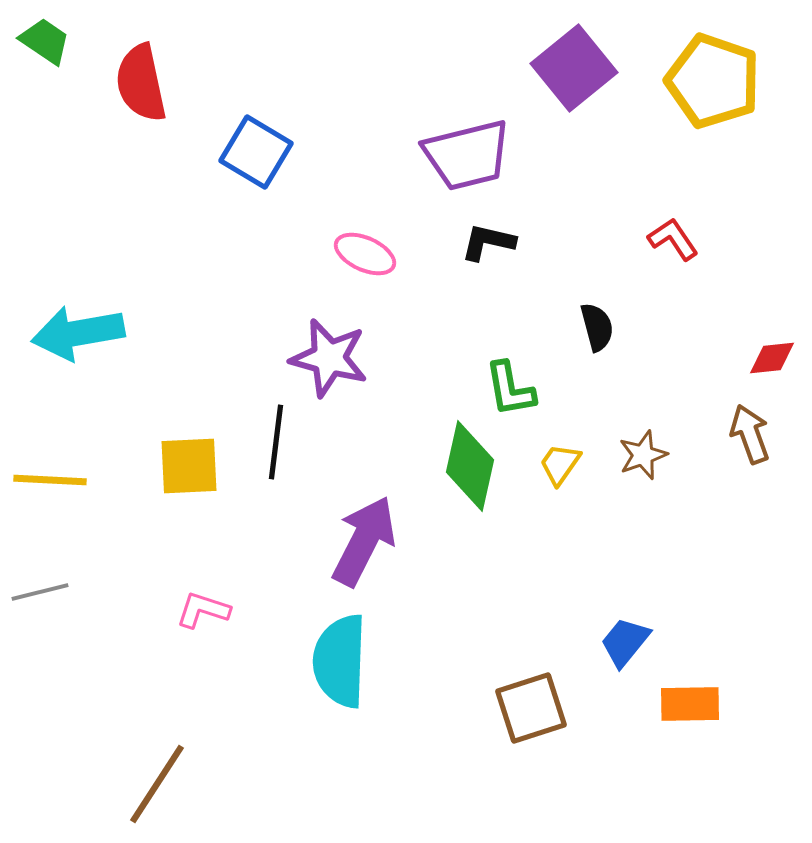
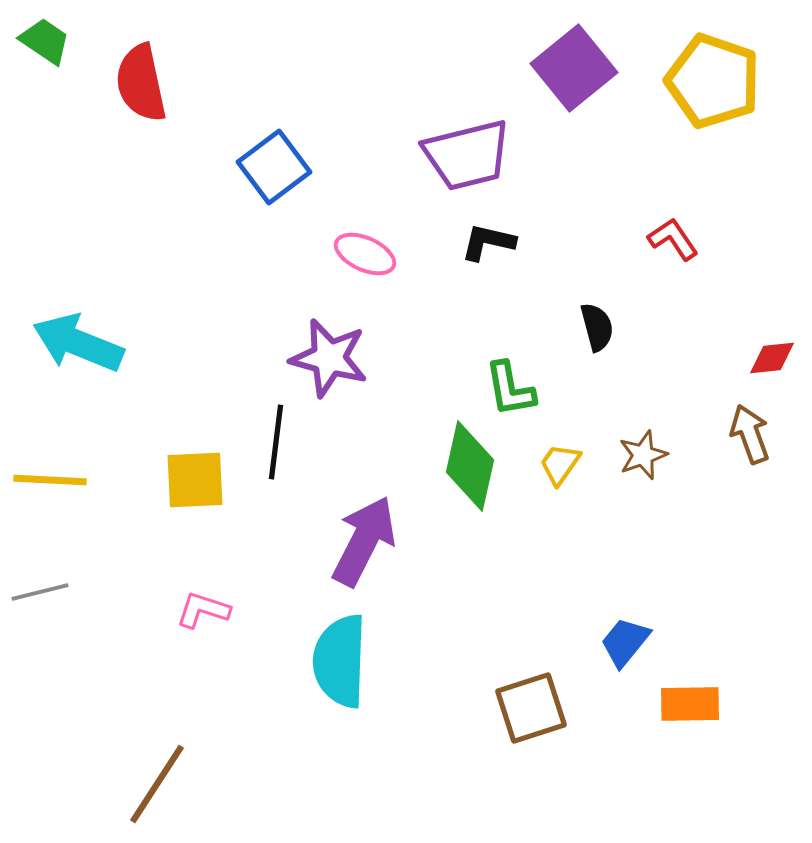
blue square: moved 18 px right, 15 px down; rotated 22 degrees clockwise
cyan arrow: moved 10 px down; rotated 32 degrees clockwise
yellow square: moved 6 px right, 14 px down
